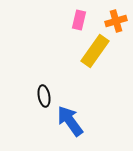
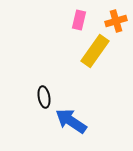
black ellipse: moved 1 px down
blue arrow: moved 1 px right; rotated 20 degrees counterclockwise
